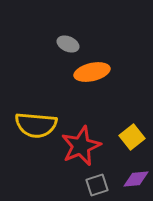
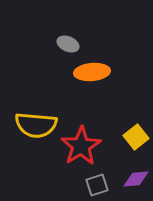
orange ellipse: rotated 8 degrees clockwise
yellow square: moved 4 px right
red star: rotated 9 degrees counterclockwise
